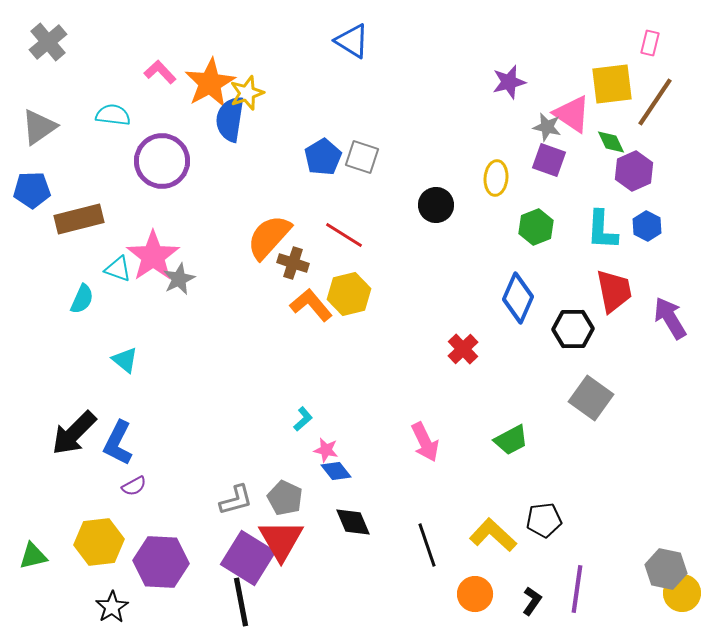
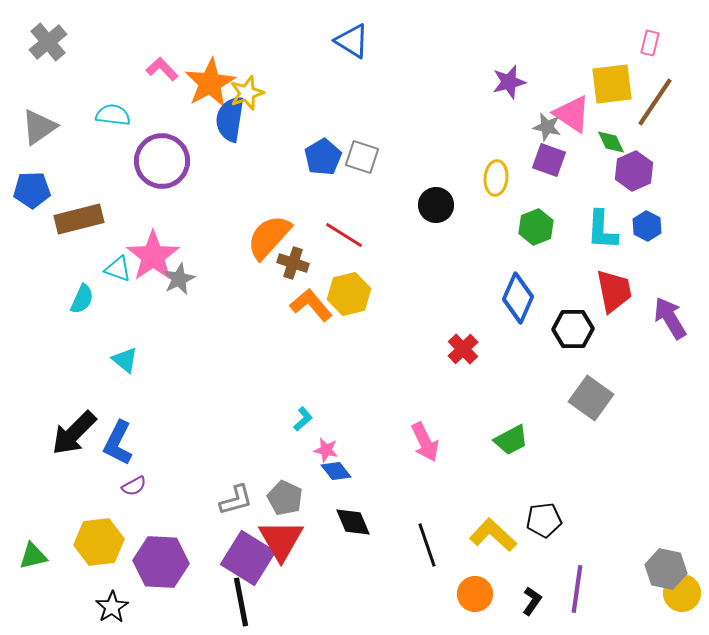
pink L-shape at (160, 72): moved 2 px right, 3 px up
